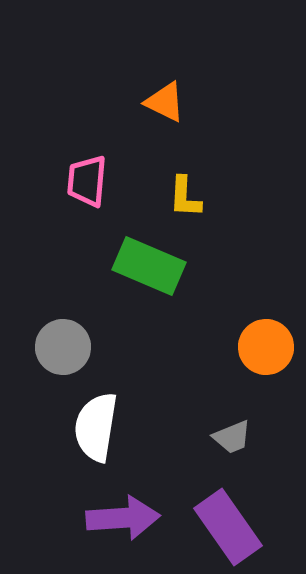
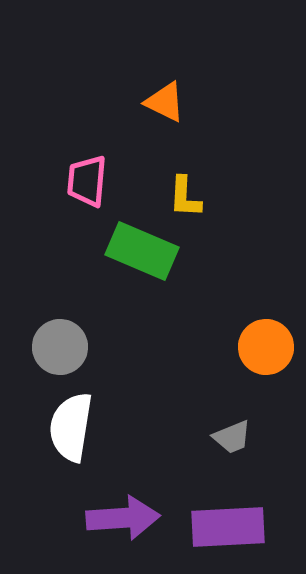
green rectangle: moved 7 px left, 15 px up
gray circle: moved 3 px left
white semicircle: moved 25 px left
purple rectangle: rotated 58 degrees counterclockwise
